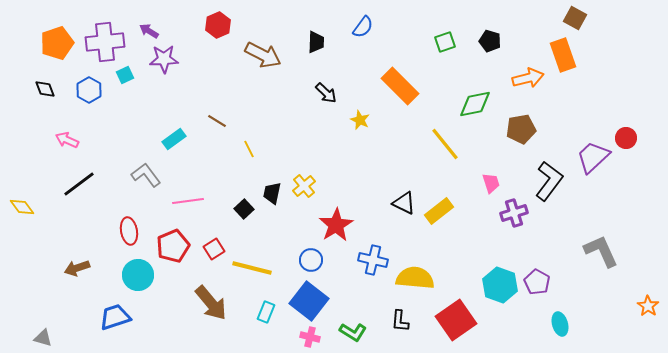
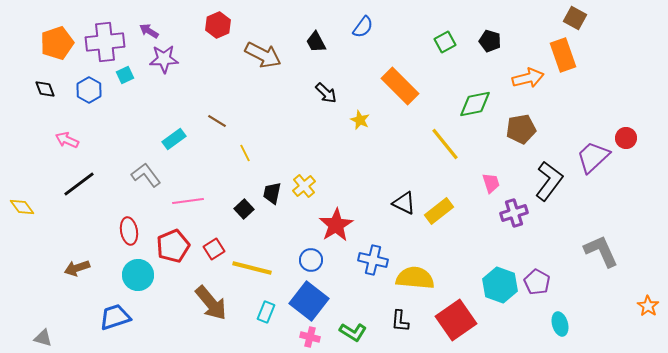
black trapezoid at (316, 42): rotated 150 degrees clockwise
green square at (445, 42): rotated 10 degrees counterclockwise
yellow line at (249, 149): moved 4 px left, 4 px down
